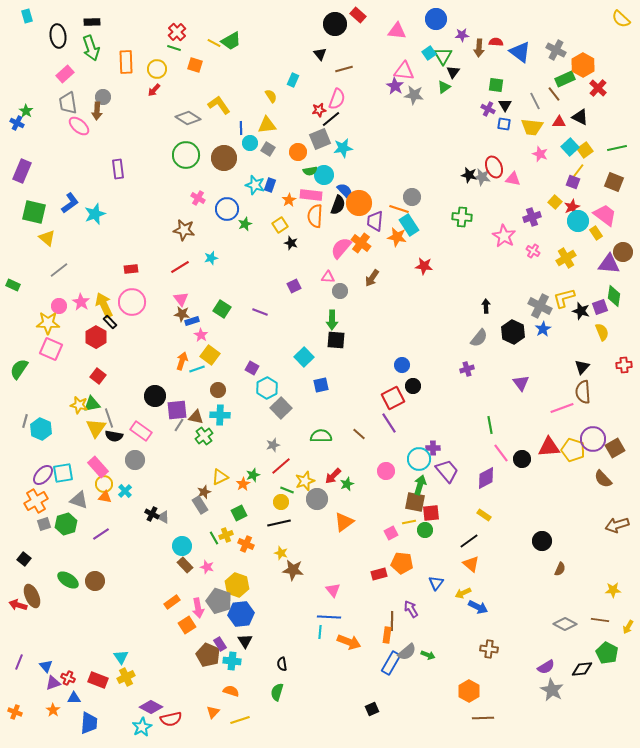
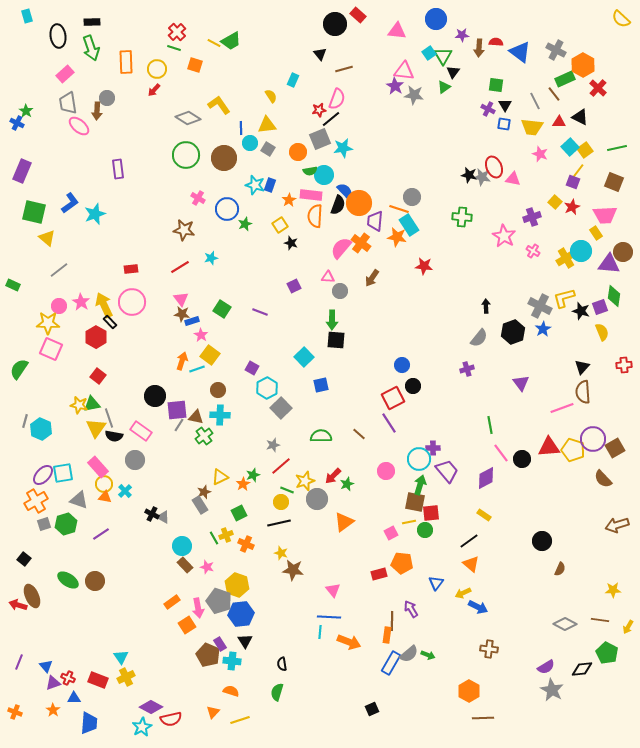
gray circle at (103, 97): moved 4 px right, 1 px down
pink trapezoid at (605, 215): rotated 140 degrees clockwise
cyan circle at (578, 221): moved 3 px right, 30 px down
black hexagon at (513, 332): rotated 15 degrees clockwise
gray semicircle at (407, 652): moved 2 px right, 2 px down
